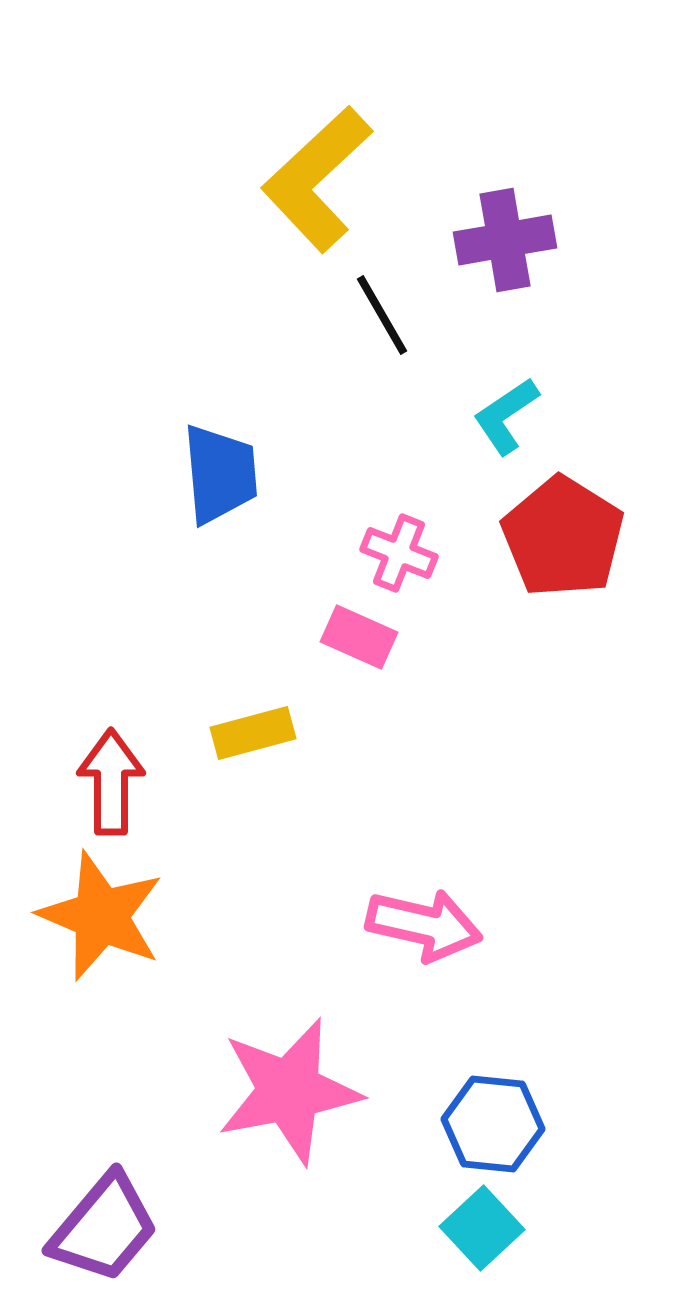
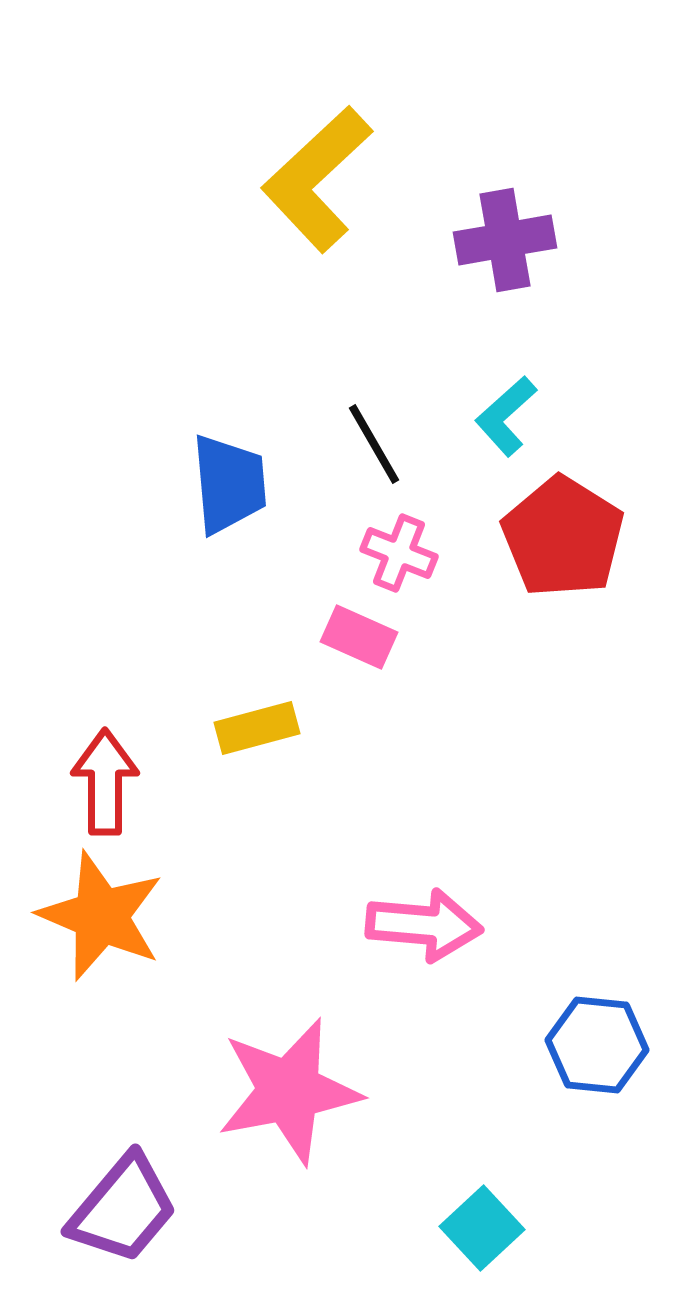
black line: moved 8 px left, 129 px down
cyan L-shape: rotated 8 degrees counterclockwise
blue trapezoid: moved 9 px right, 10 px down
yellow rectangle: moved 4 px right, 5 px up
red arrow: moved 6 px left
pink arrow: rotated 8 degrees counterclockwise
blue hexagon: moved 104 px right, 79 px up
purple trapezoid: moved 19 px right, 19 px up
